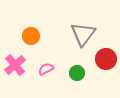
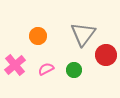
orange circle: moved 7 px right
red circle: moved 4 px up
green circle: moved 3 px left, 3 px up
